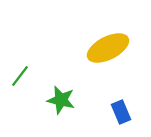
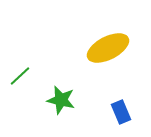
green line: rotated 10 degrees clockwise
